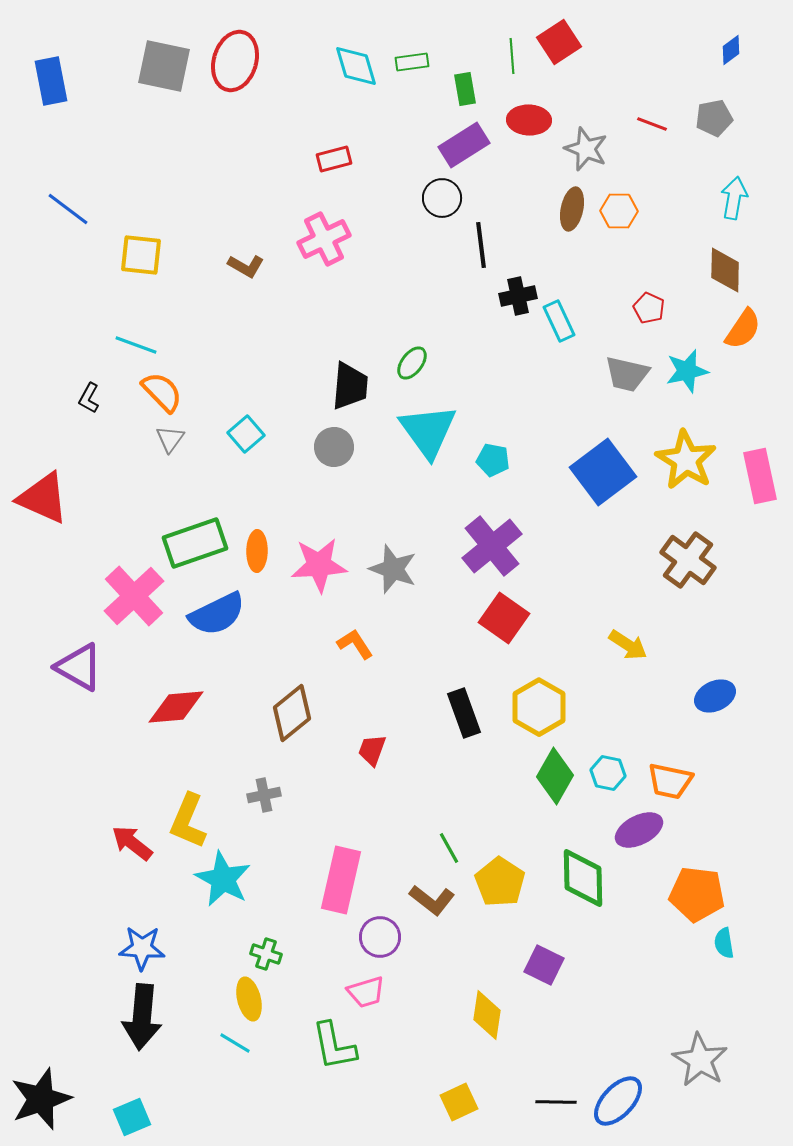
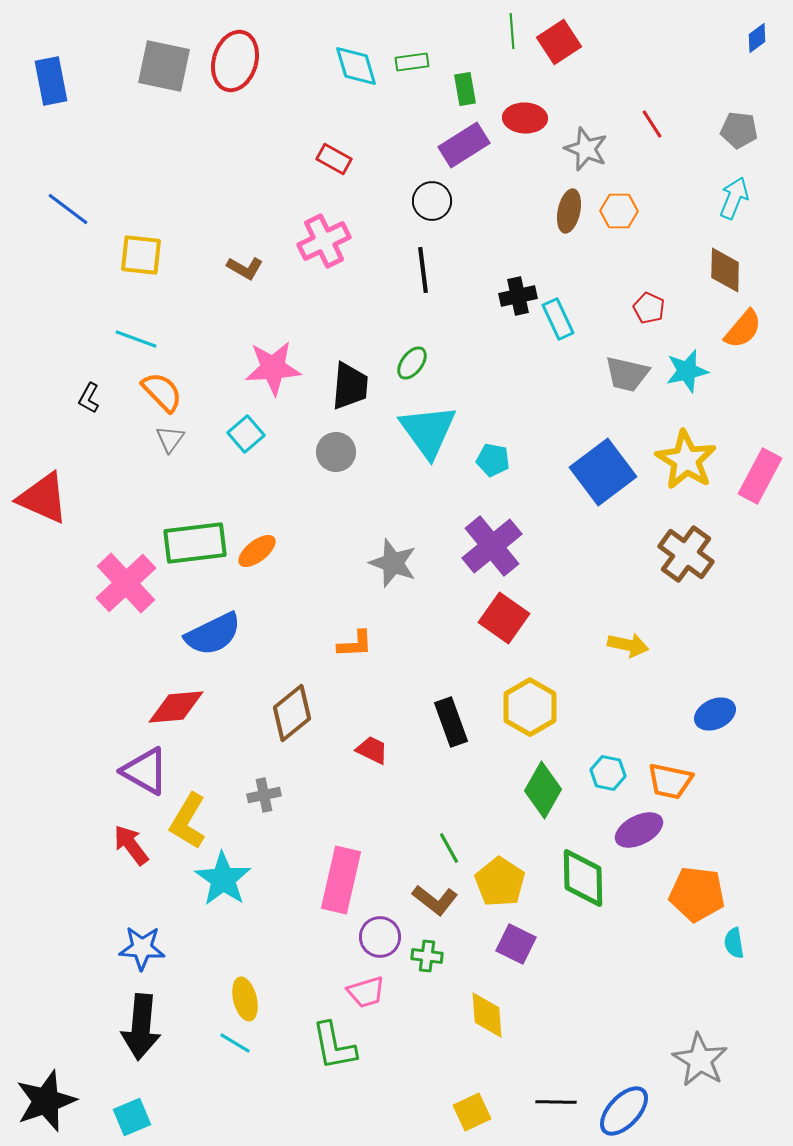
blue diamond at (731, 50): moved 26 px right, 12 px up
green line at (512, 56): moved 25 px up
gray pentagon at (714, 118): moved 25 px right, 12 px down; rotated 18 degrees clockwise
red ellipse at (529, 120): moved 4 px left, 2 px up
red line at (652, 124): rotated 36 degrees clockwise
red rectangle at (334, 159): rotated 44 degrees clockwise
black circle at (442, 198): moved 10 px left, 3 px down
cyan arrow at (734, 198): rotated 12 degrees clockwise
brown ellipse at (572, 209): moved 3 px left, 2 px down
pink cross at (324, 239): moved 2 px down
black line at (481, 245): moved 58 px left, 25 px down
brown L-shape at (246, 266): moved 1 px left, 2 px down
cyan rectangle at (559, 321): moved 1 px left, 2 px up
orange semicircle at (743, 329): rotated 6 degrees clockwise
cyan line at (136, 345): moved 6 px up
gray circle at (334, 447): moved 2 px right, 5 px down
pink rectangle at (760, 476): rotated 40 degrees clockwise
green rectangle at (195, 543): rotated 12 degrees clockwise
orange ellipse at (257, 551): rotated 51 degrees clockwise
brown cross at (688, 560): moved 2 px left, 6 px up
pink star at (319, 565): moved 46 px left, 197 px up
gray star at (393, 569): moved 6 px up
pink cross at (134, 596): moved 8 px left, 13 px up
blue semicircle at (217, 614): moved 4 px left, 20 px down
orange L-shape at (355, 644): rotated 120 degrees clockwise
yellow arrow at (628, 645): rotated 21 degrees counterclockwise
purple triangle at (79, 667): moved 66 px right, 104 px down
blue ellipse at (715, 696): moved 18 px down
yellow hexagon at (539, 707): moved 9 px left
black rectangle at (464, 713): moved 13 px left, 9 px down
red trapezoid at (372, 750): rotated 96 degrees clockwise
green diamond at (555, 776): moved 12 px left, 14 px down
yellow L-shape at (188, 821): rotated 8 degrees clockwise
red arrow at (132, 843): moved 1 px left, 2 px down; rotated 15 degrees clockwise
cyan star at (223, 879): rotated 6 degrees clockwise
brown L-shape at (432, 900): moved 3 px right
cyan semicircle at (724, 943): moved 10 px right
green cross at (266, 954): moved 161 px right, 2 px down; rotated 12 degrees counterclockwise
purple square at (544, 965): moved 28 px left, 21 px up
yellow ellipse at (249, 999): moved 4 px left
yellow diamond at (487, 1015): rotated 12 degrees counterclockwise
black arrow at (142, 1017): moved 1 px left, 10 px down
black star at (41, 1099): moved 5 px right, 2 px down
blue ellipse at (618, 1101): moved 6 px right, 10 px down
yellow square at (459, 1102): moved 13 px right, 10 px down
